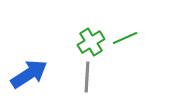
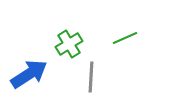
green cross: moved 22 px left, 2 px down
gray line: moved 4 px right
